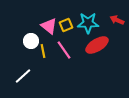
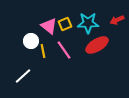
red arrow: rotated 48 degrees counterclockwise
yellow square: moved 1 px left, 1 px up
